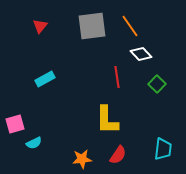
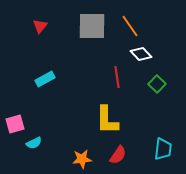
gray square: rotated 8 degrees clockwise
